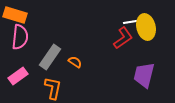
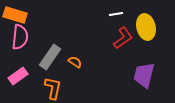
white line: moved 14 px left, 8 px up
